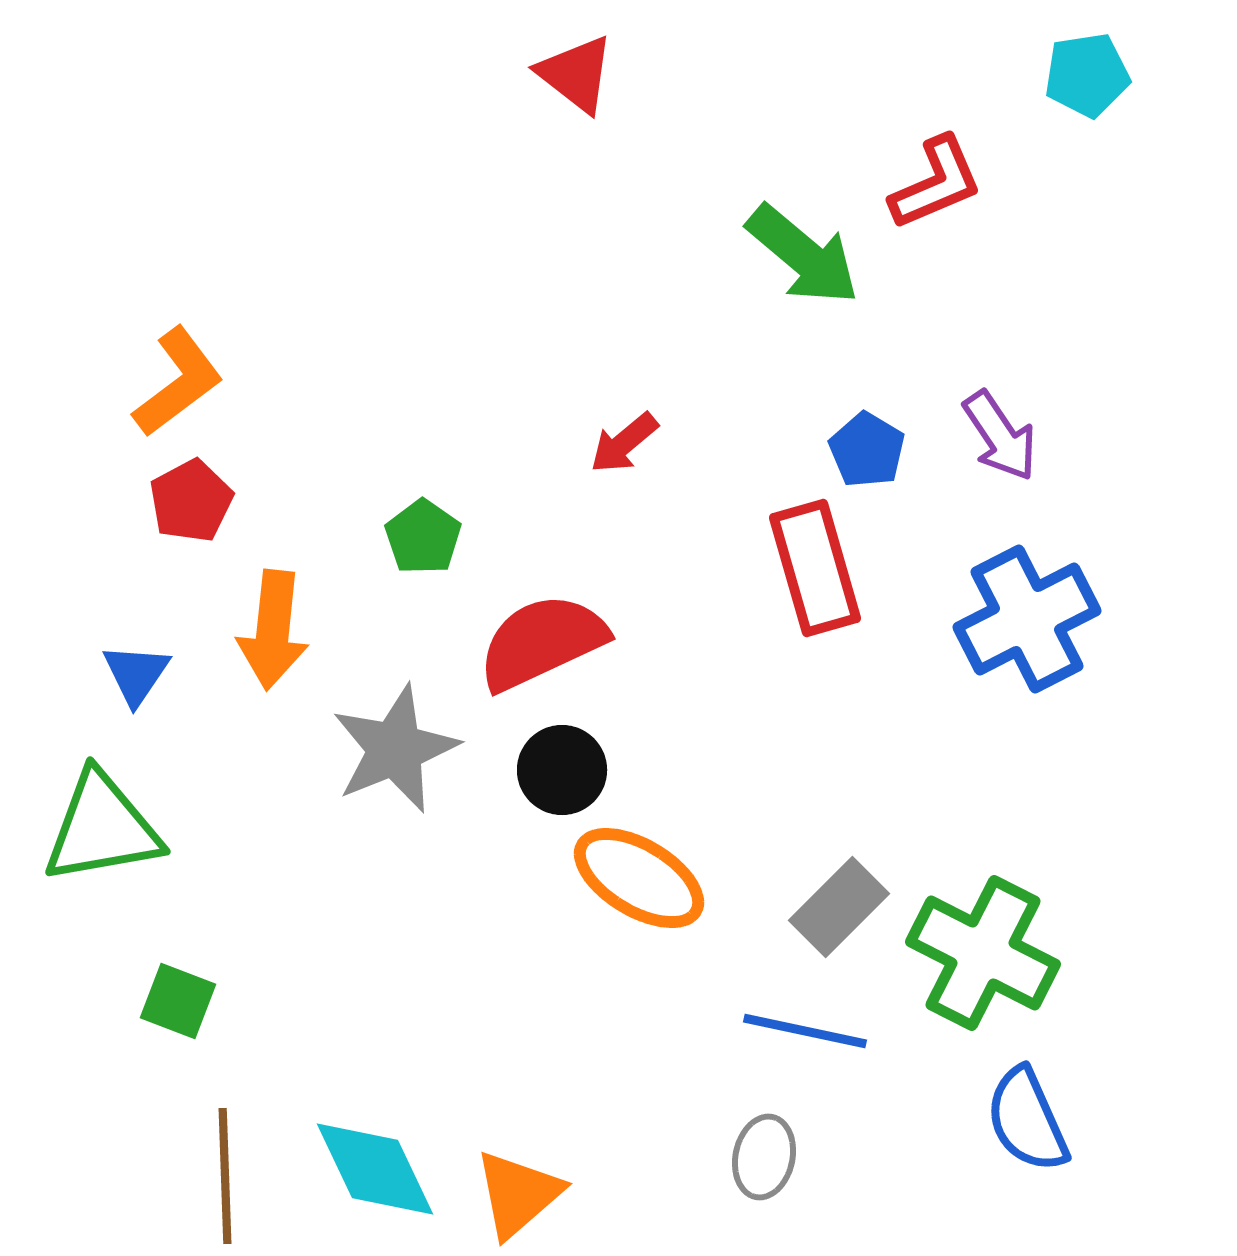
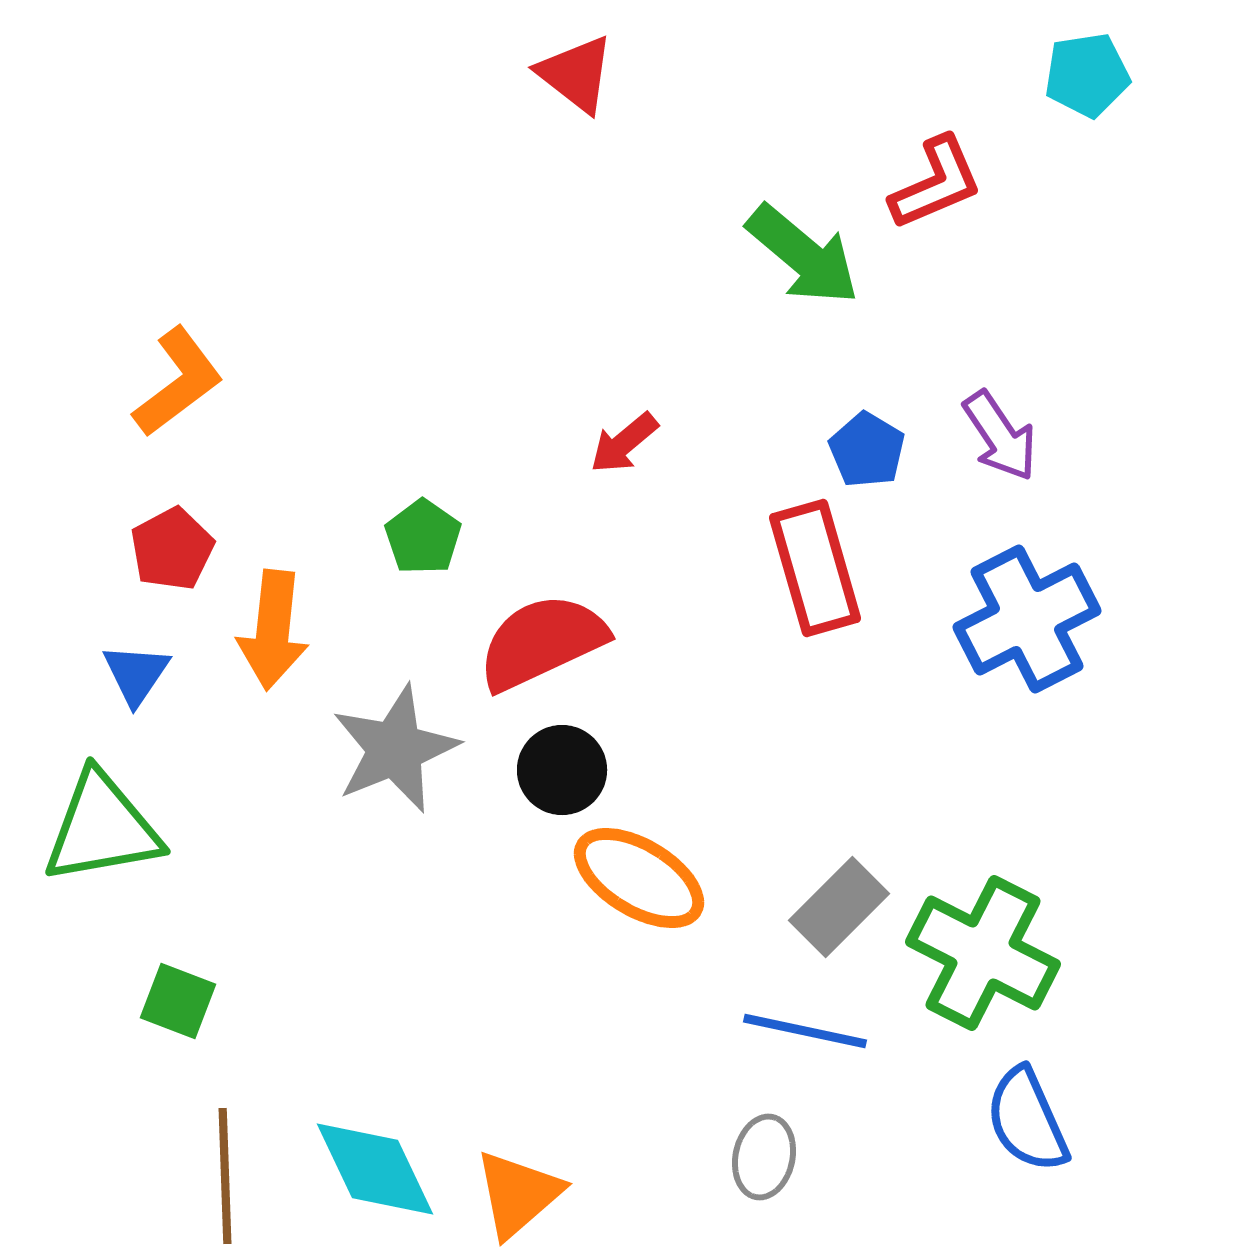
red pentagon: moved 19 px left, 48 px down
